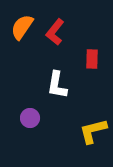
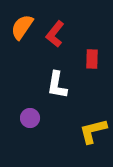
red L-shape: moved 2 px down
